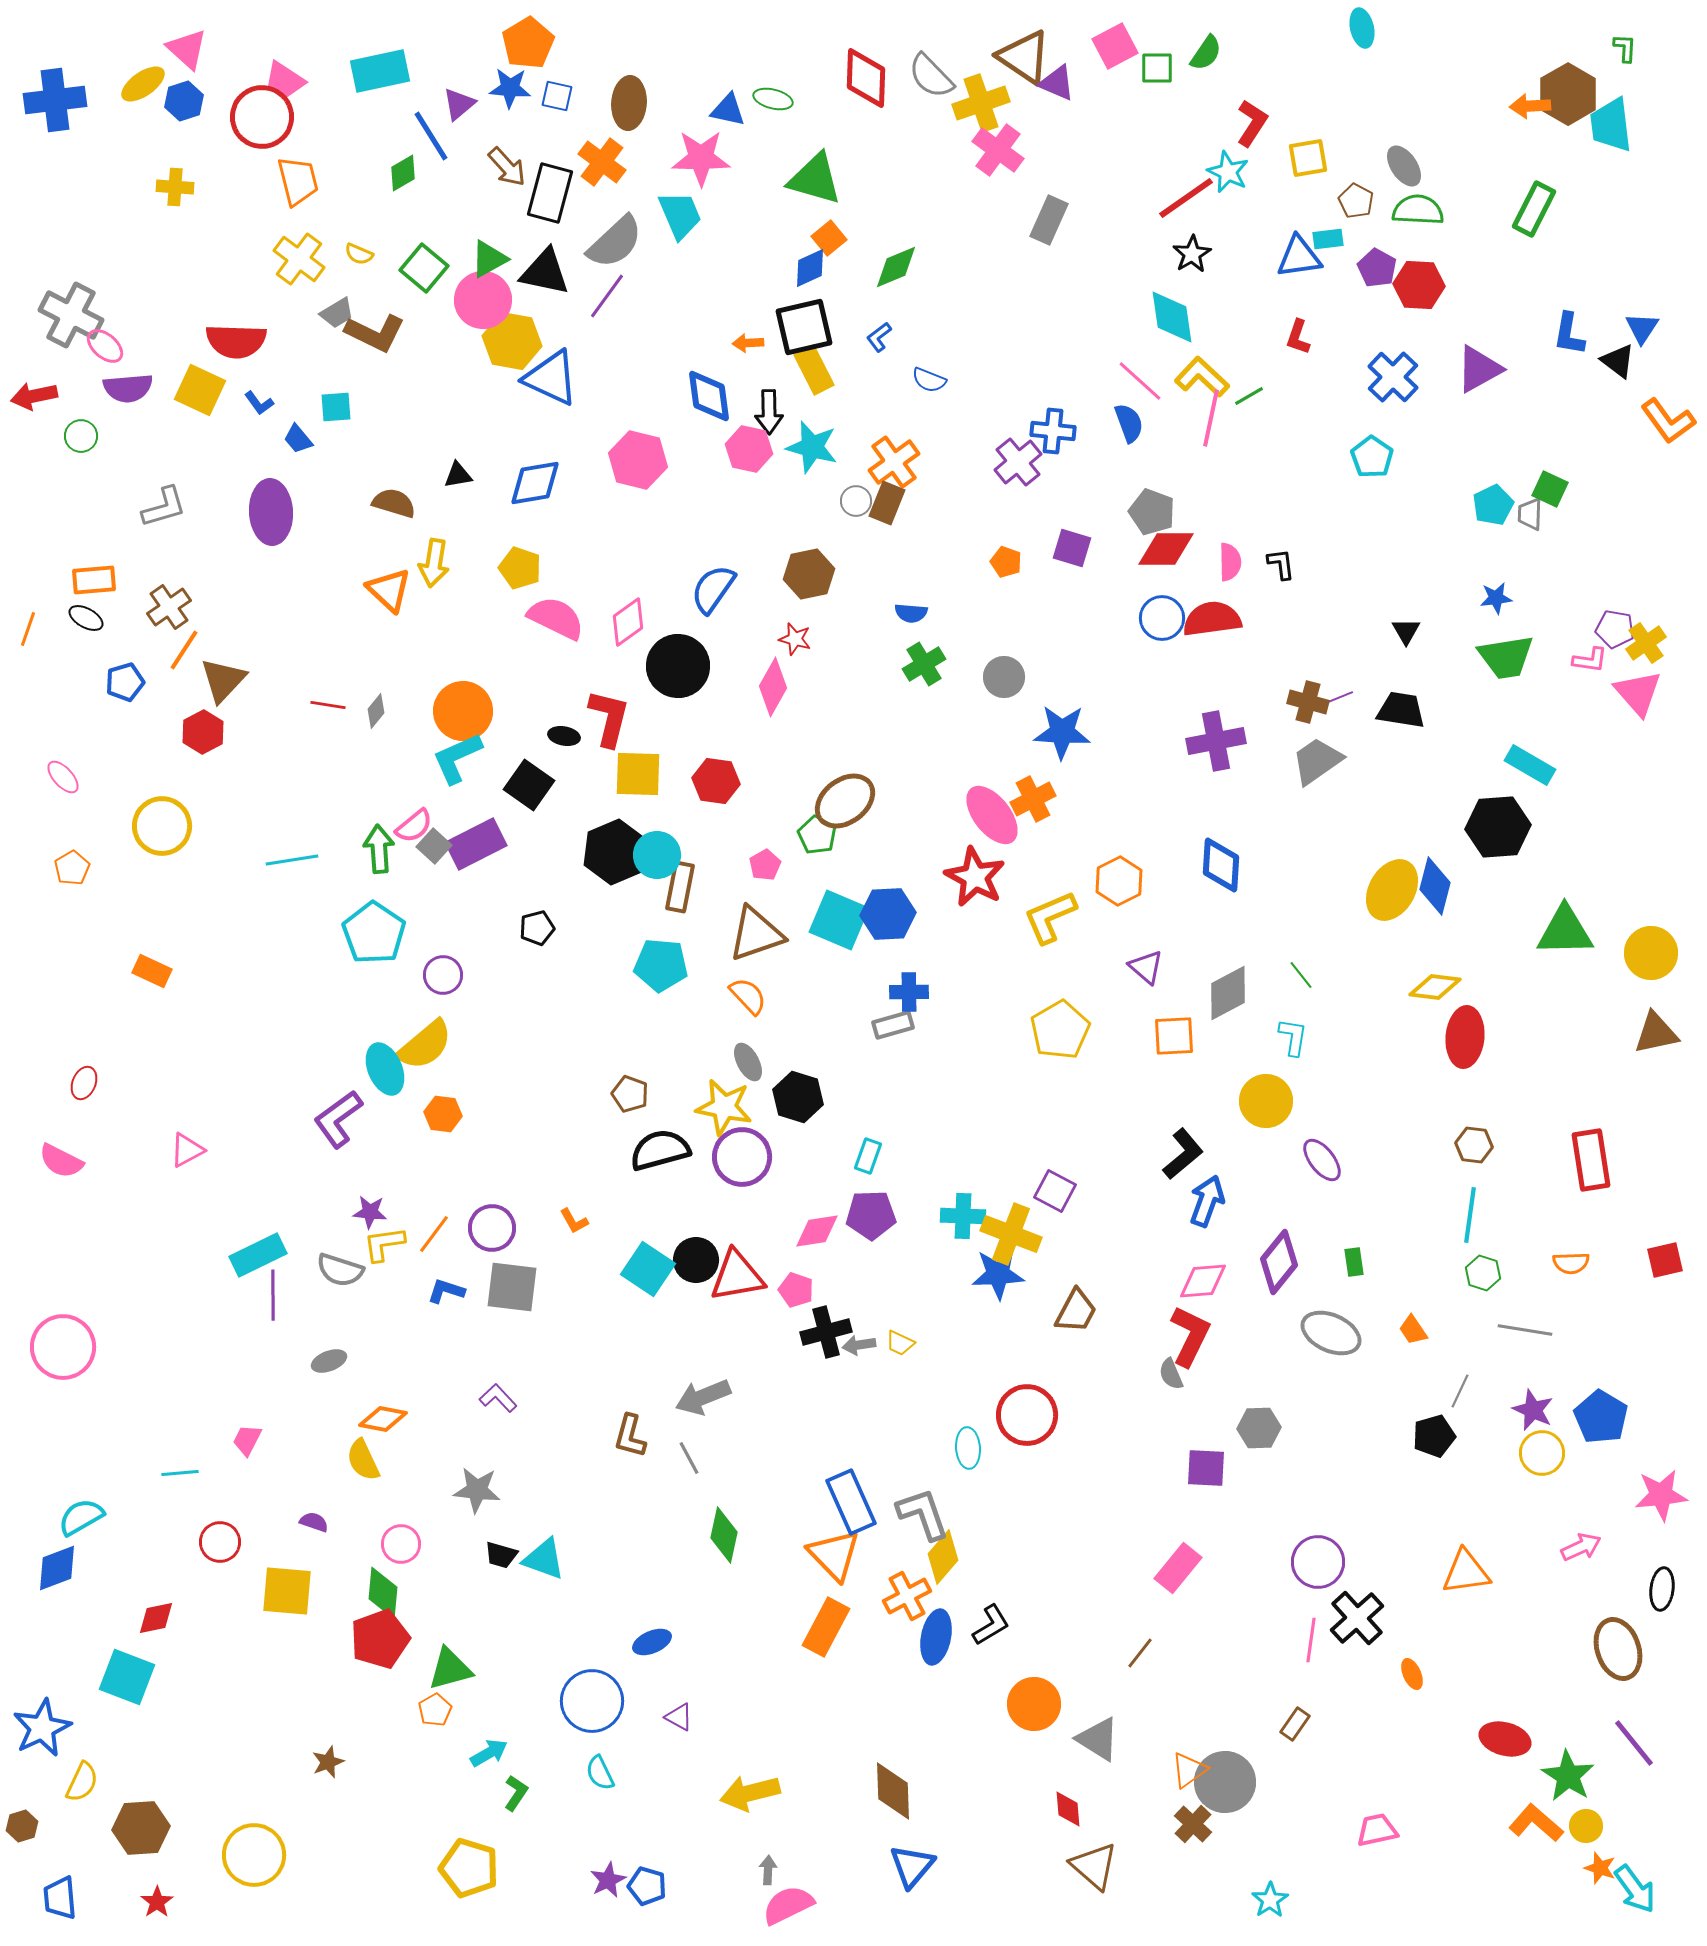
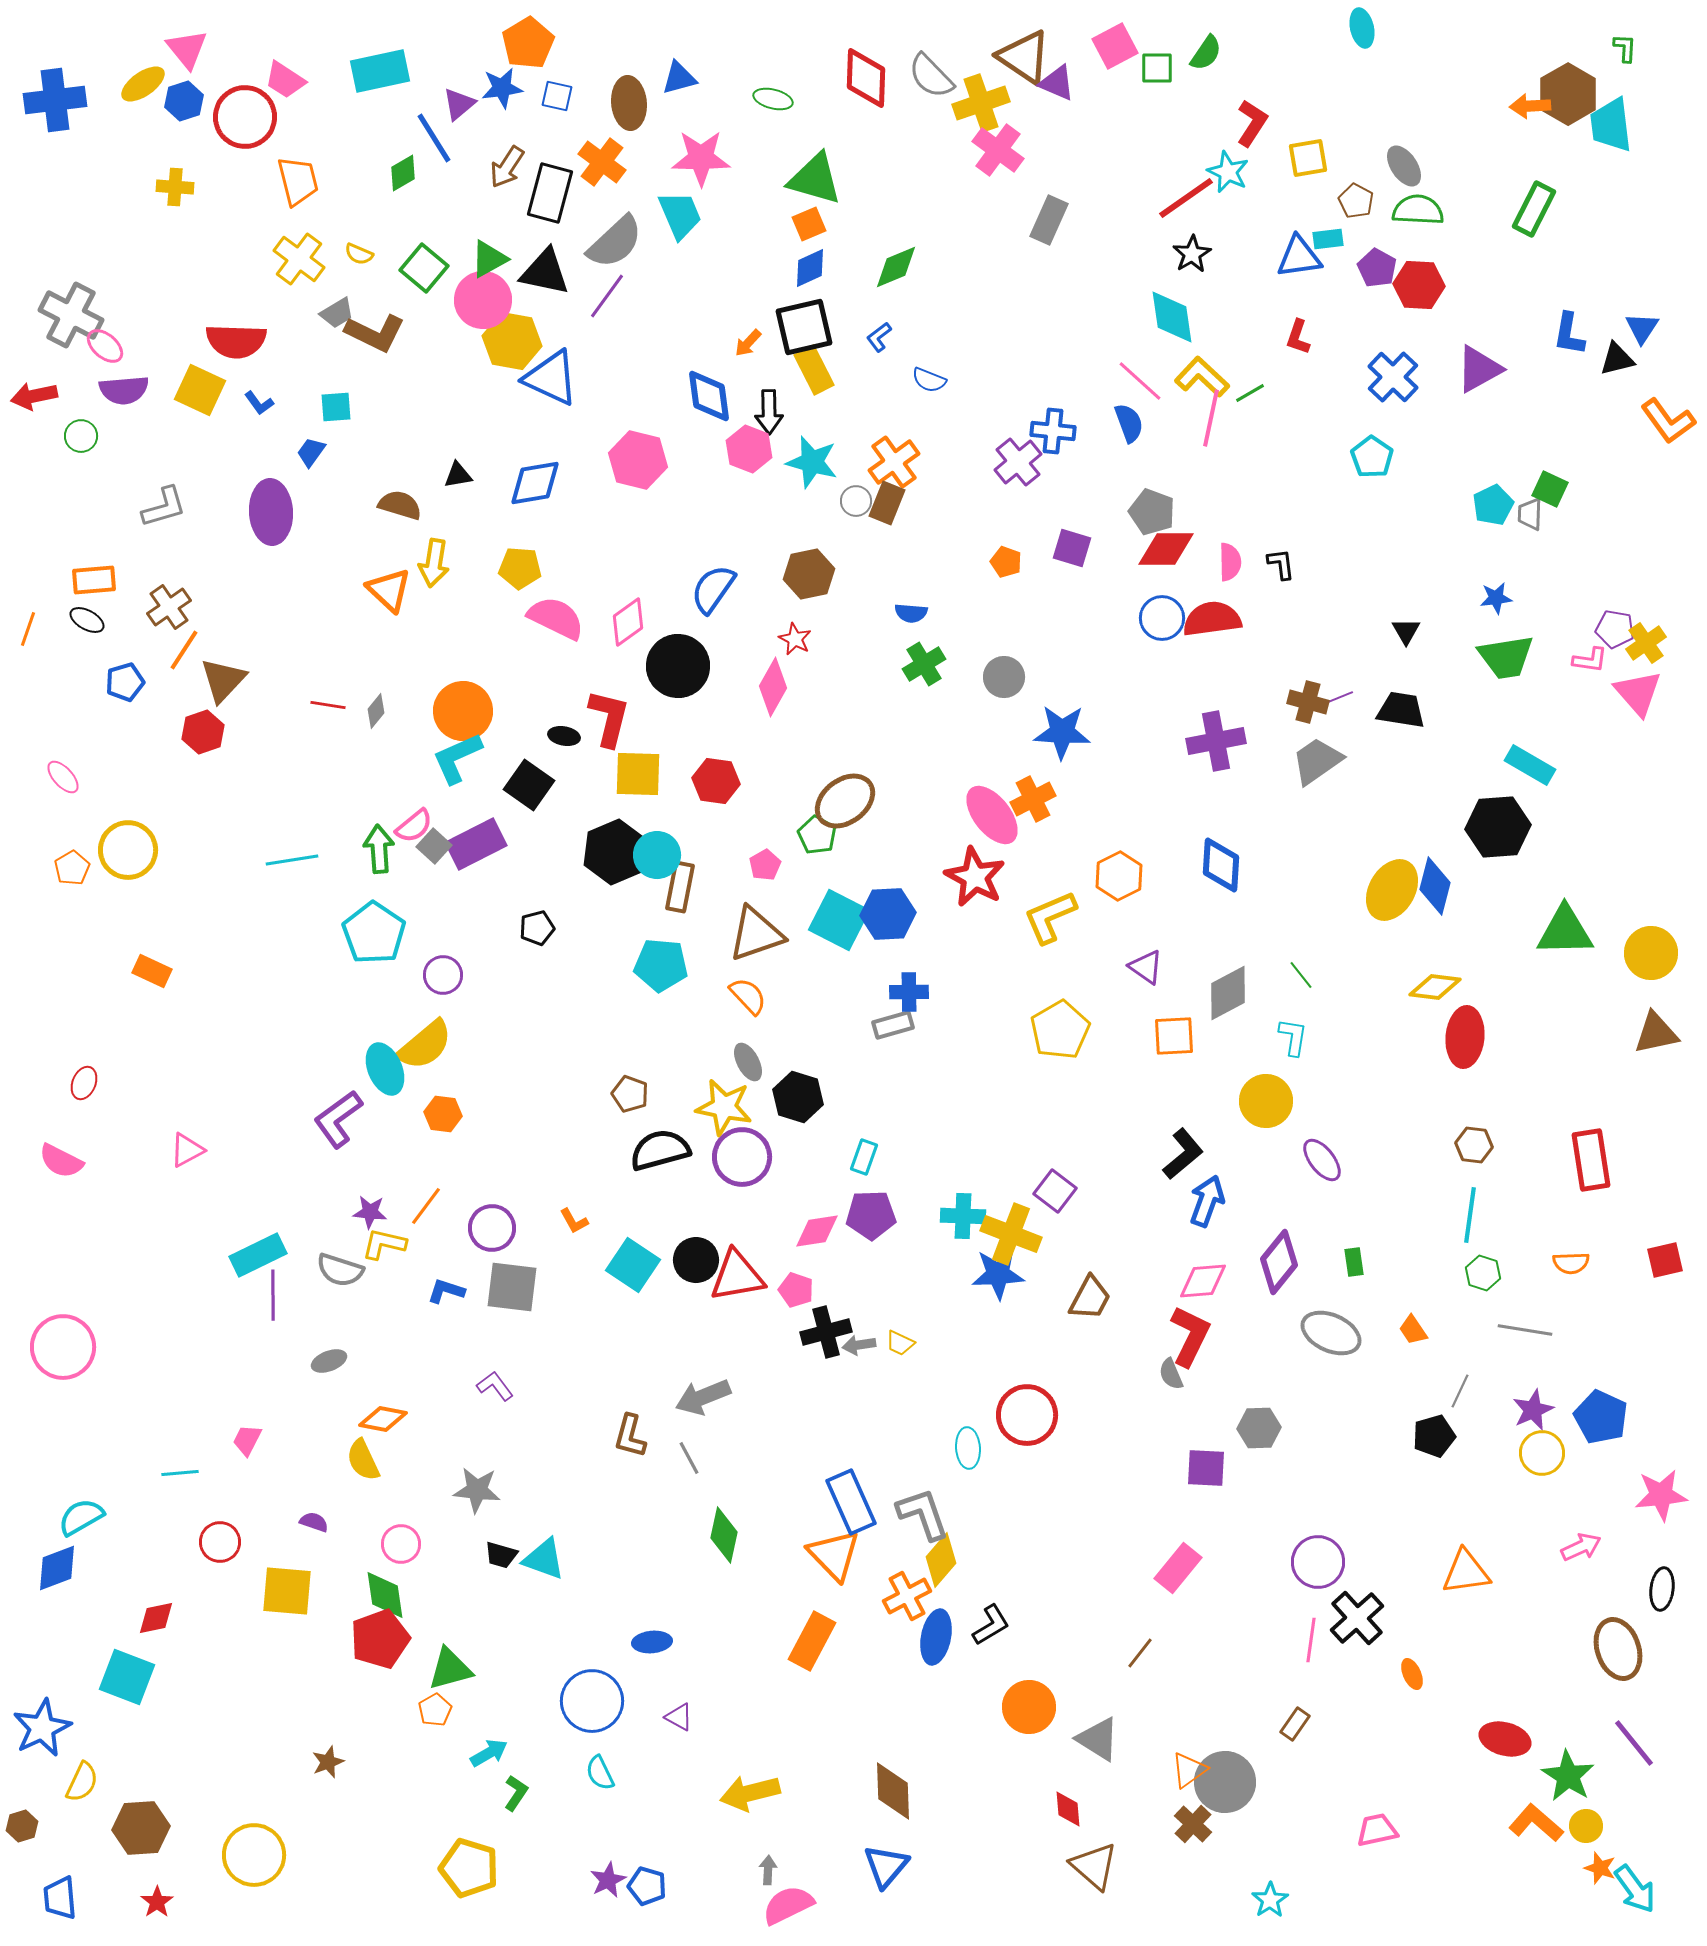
pink triangle at (187, 49): rotated 9 degrees clockwise
blue star at (510, 88): moved 8 px left; rotated 12 degrees counterclockwise
brown ellipse at (629, 103): rotated 9 degrees counterclockwise
blue triangle at (728, 110): moved 49 px left, 32 px up; rotated 27 degrees counterclockwise
red circle at (262, 117): moved 17 px left
blue line at (431, 136): moved 3 px right, 2 px down
brown arrow at (507, 167): rotated 75 degrees clockwise
orange square at (829, 238): moved 20 px left, 14 px up; rotated 16 degrees clockwise
orange arrow at (748, 343): rotated 44 degrees counterclockwise
black triangle at (1618, 361): moved 1 px left, 2 px up; rotated 51 degrees counterclockwise
purple semicircle at (128, 388): moved 4 px left, 2 px down
green line at (1249, 396): moved 1 px right, 3 px up
blue trapezoid at (298, 439): moved 13 px right, 13 px down; rotated 76 degrees clockwise
cyan star at (812, 447): moved 15 px down
pink hexagon at (749, 449): rotated 9 degrees clockwise
brown semicircle at (394, 503): moved 6 px right, 2 px down
yellow pentagon at (520, 568): rotated 15 degrees counterclockwise
black ellipse at (86, 618): moved 1 px right, 2 px down
red star at (795, 639): rotated 12 degrees clockwise
red hexagon at (203, 732): rotated 9 degrees clockwise
yellow circle at (162, 826): moved 34 px left, 24 px down
orange hexagon at (1119, 881): moved 5 px up
cyan square at (839, 920): rotated 4 degrees clockwise
purple triangle at (1146, 967): rotated 6 degrees counterclockwise
cyan rectangle at (868, 1156): moved 4 px left, 1 px down
purple square at (1055, 1191): rotated 9 degrees clockwise
orange line at (434, 1234): moved 8 px left, 28 px up
yellow L-shape at (384, 1244): rotated 21 degrees clockwise
cyan square at (648, 1269): moved 15 px left, 4 px up
brown trapezoid at (1076, 1311): moved 14 px right, 13 px up
purple L-shape at (498, 1398): moved 3 px left, 12 px up; rotated 6 degrees clockwise
purple star at (1533, 1410): rotated 24 degrees clockwise
blue pentagon at (1601, 1417): rotated 6 degrees counterclockwise
yellow diamond at (943, 1557): moved 2 px left, 3 px down
green diamond at (383, 1593): moved 2 px right, 2 px down; rotated 14 degrees counterclockwise
orange rectangle at (826, 1627): moved 14 px left, 14 px down
blue ellipse at (652, 1642): rotated 18 degrees clockwise
orange circle at (1034, 1704): moved 5 px left, 3 px down
blue triangle at (912, 1866): moved 26 px left
